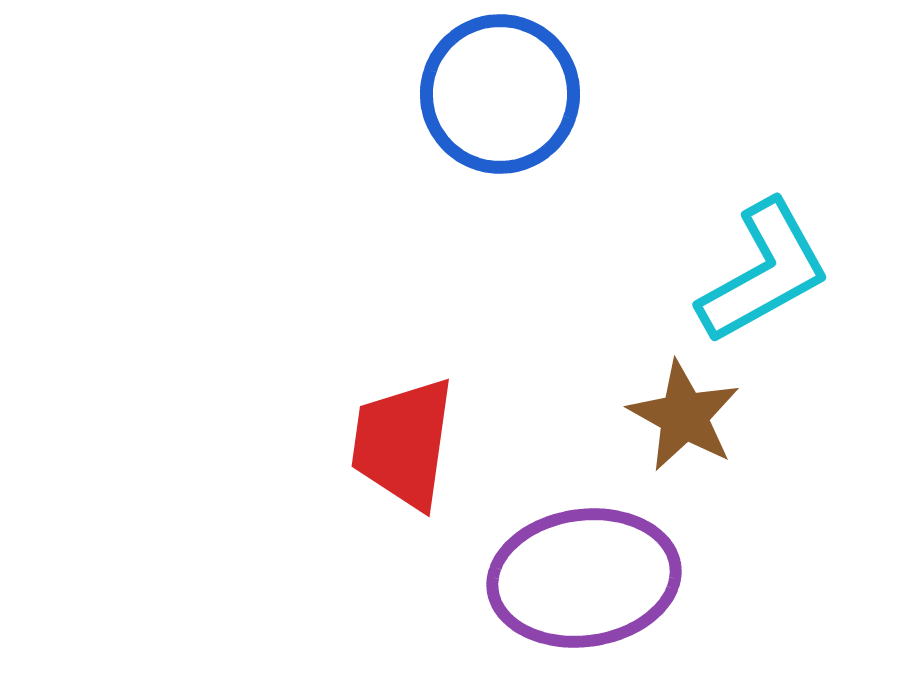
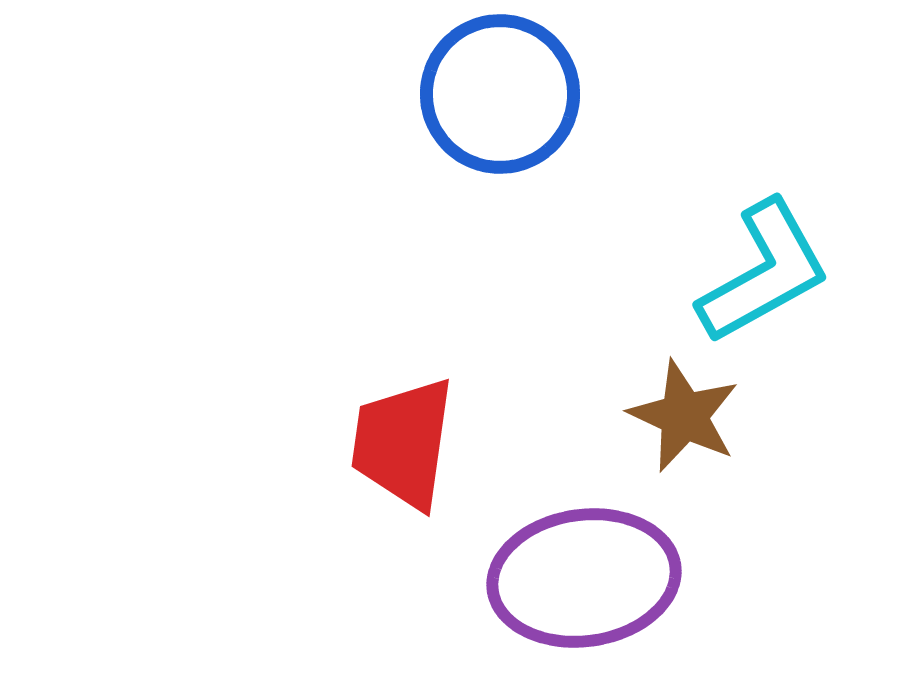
brown star: rotated 4 degrees counterclockwise
